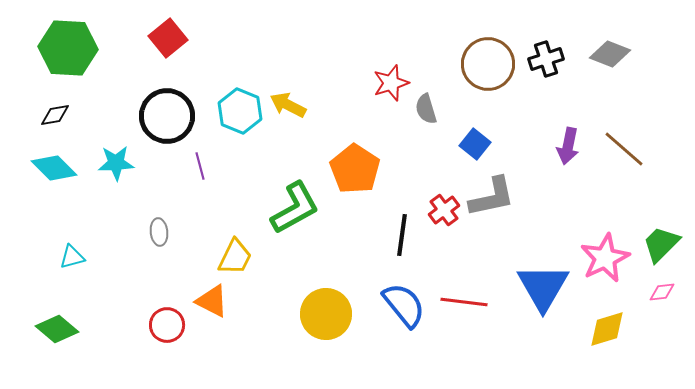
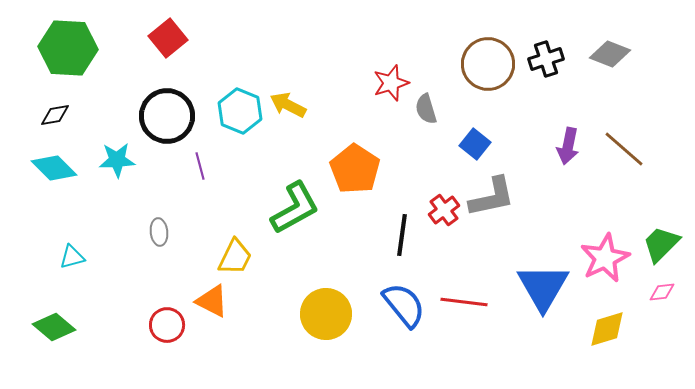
cyan star: moved 1 px right, 3 px up
green diamond: moved 3 px left, 2 px up
